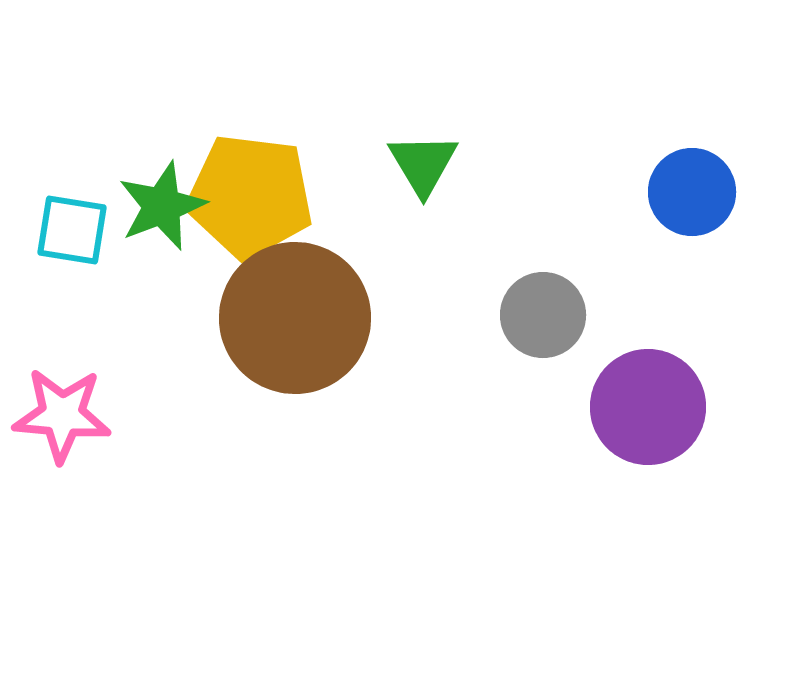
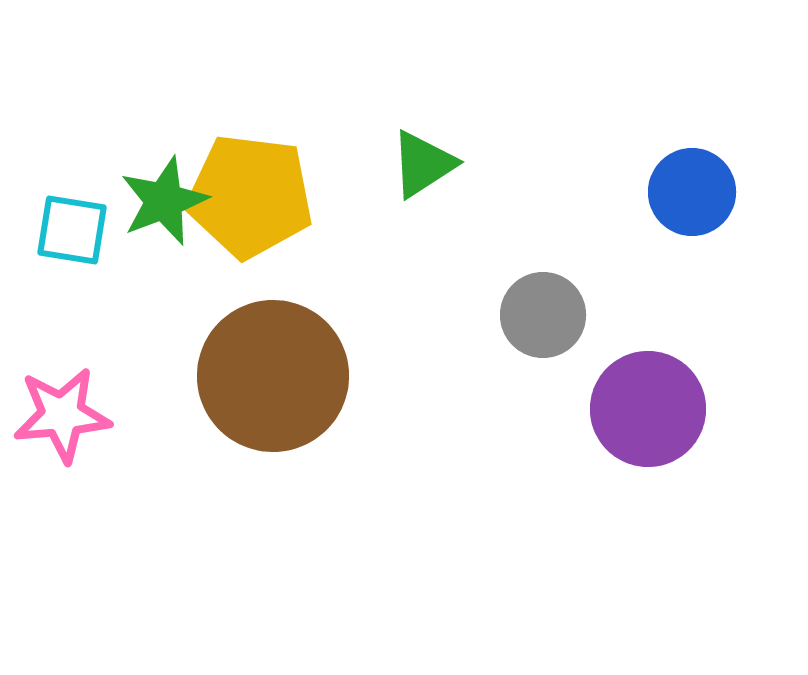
green triangle: rotated 28 degrees clockwise
green star: moved 2 px right, 5 px up
brown circle: moved 22 px left, 58 px down
purple circle: moved 2 px down
pink star: rotated 10 degrees counterclockwise
